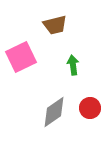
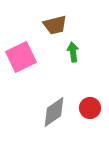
green arrow: moved 13 px up
